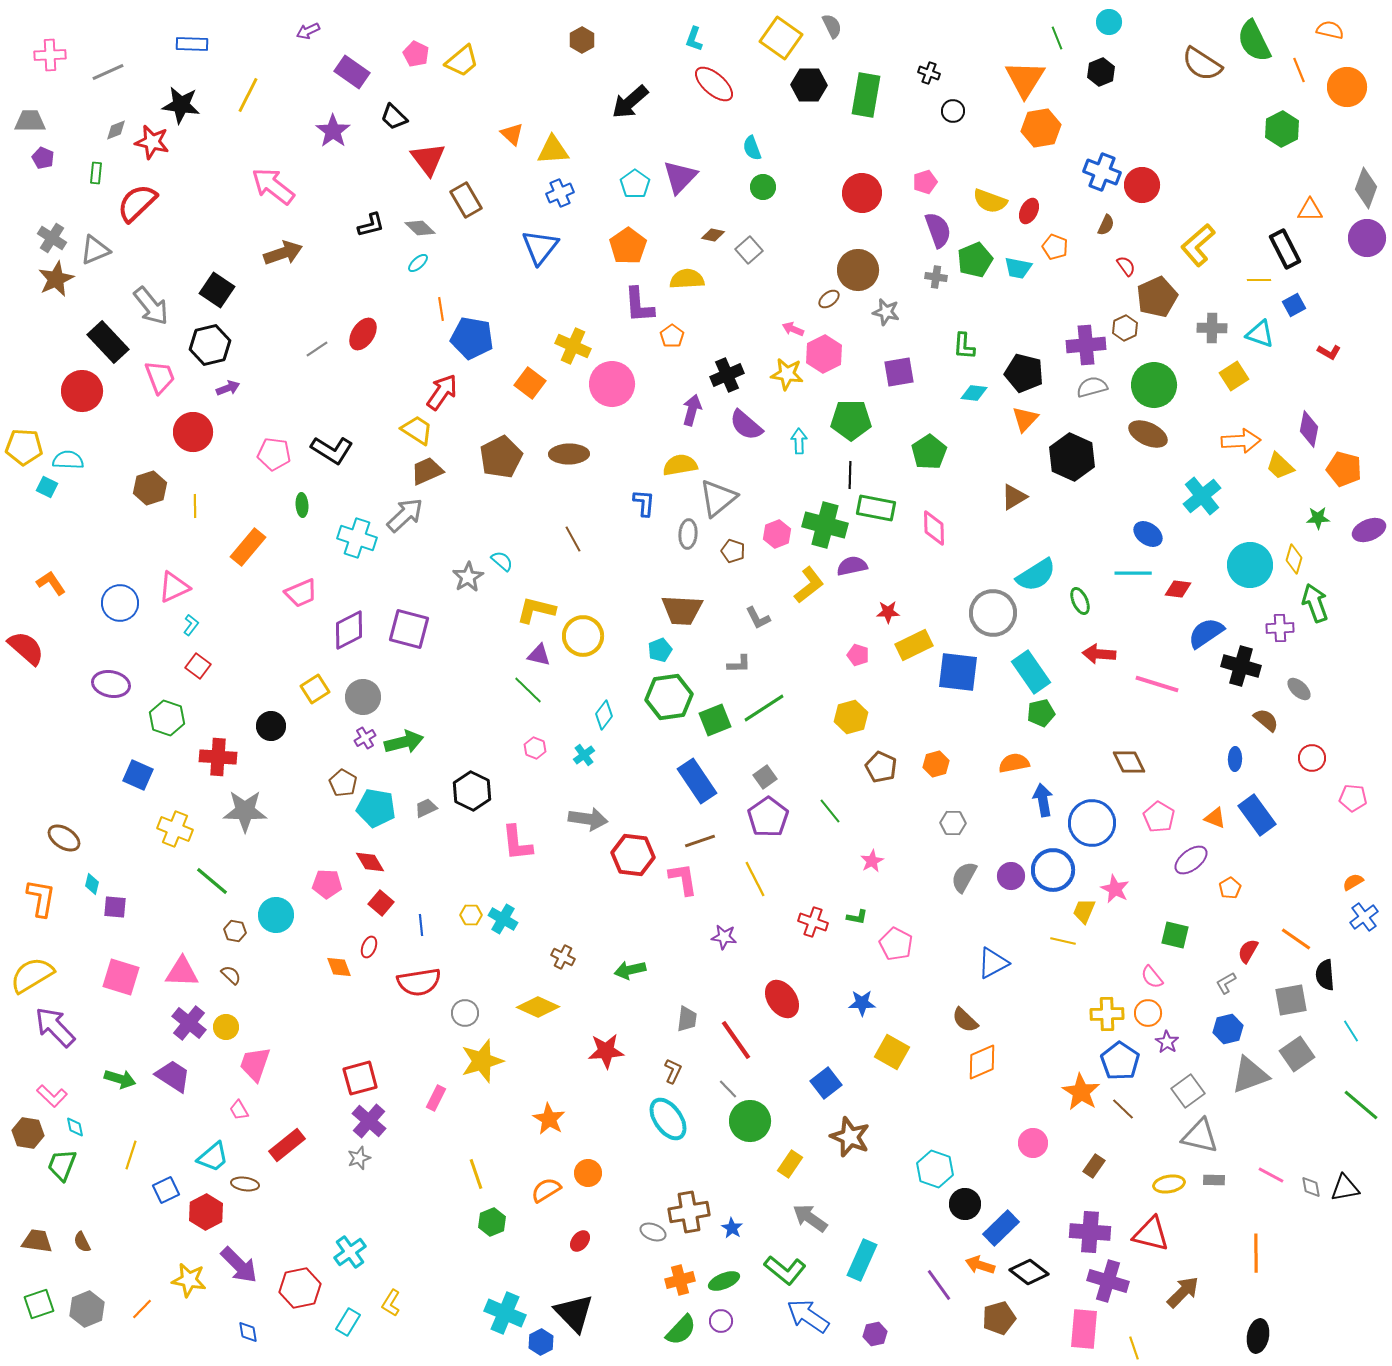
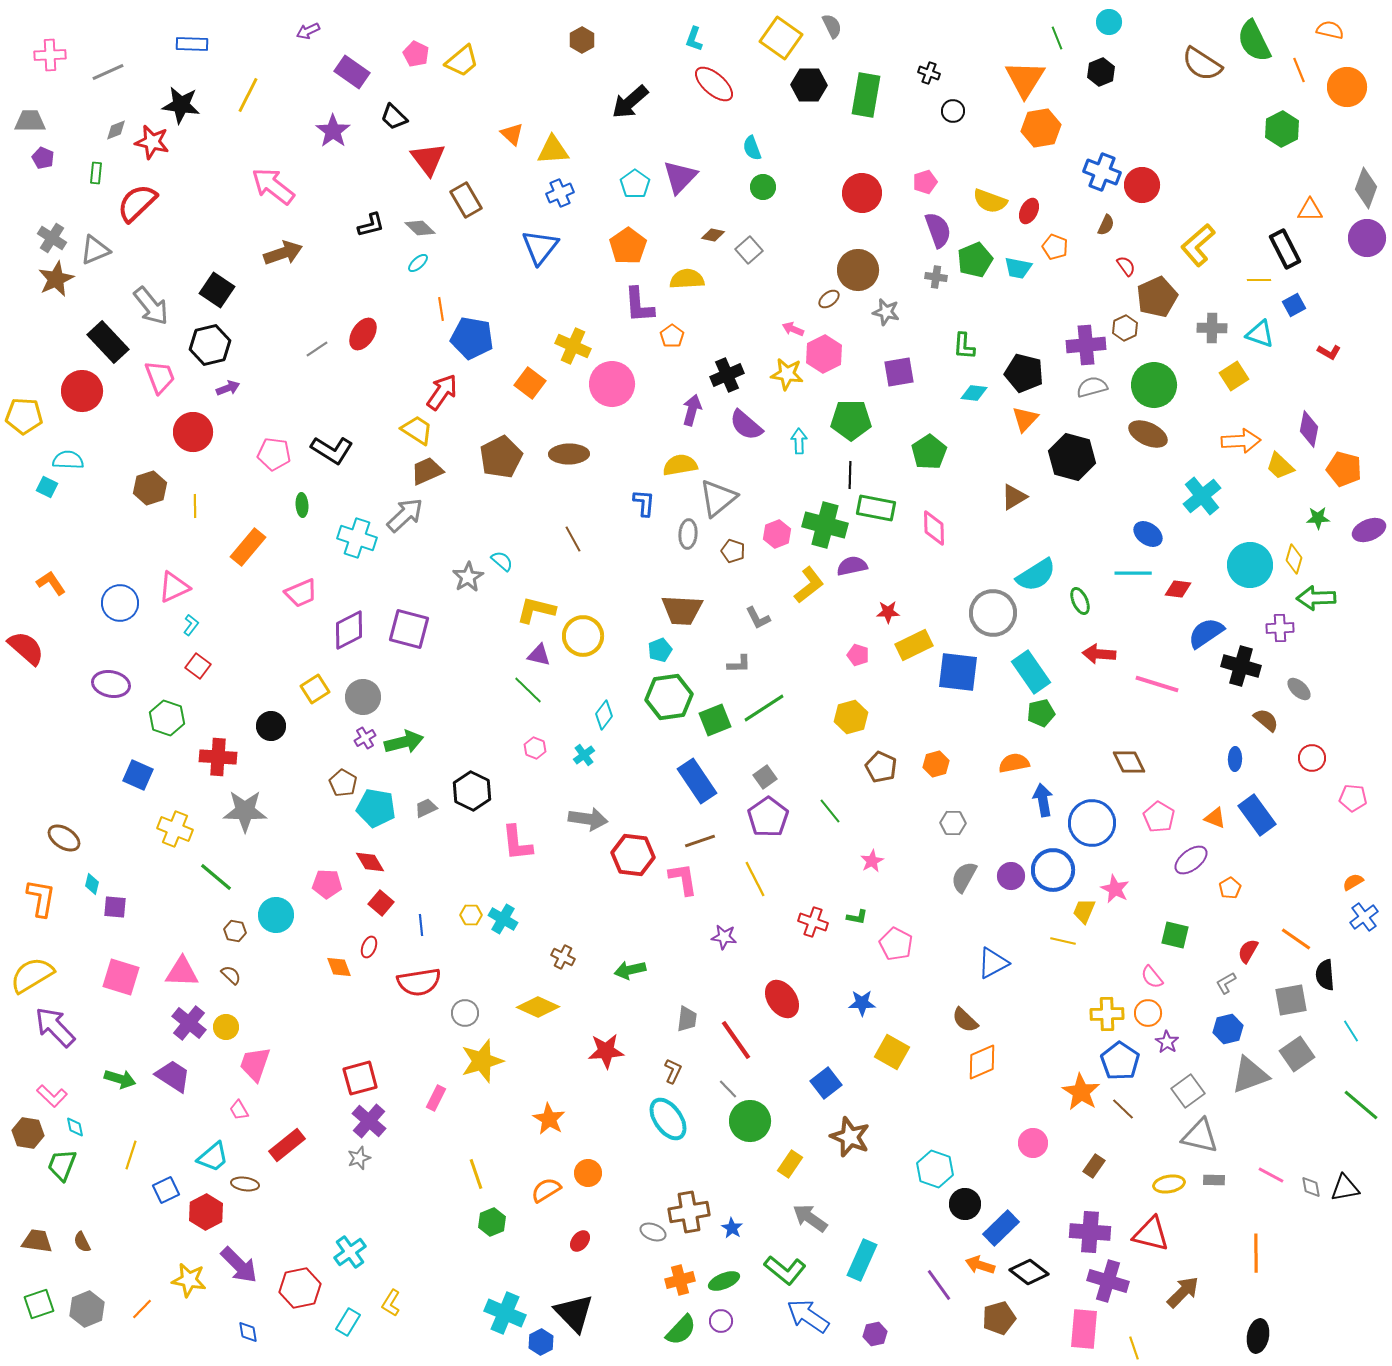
yellow pentagon at (24, 447): moved 31 px up
black hexagon at (1072, 457): rotated 9 degrees counterclockwise
green arrow at (1315, 603): moved 1 px right, 5 px up; rotated 72 degrees counterclockwise
green line at (212, 881): moved 4 px right, 4 px up
